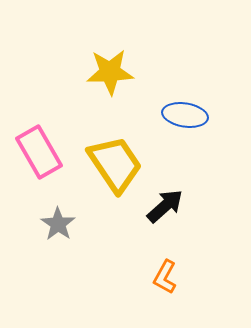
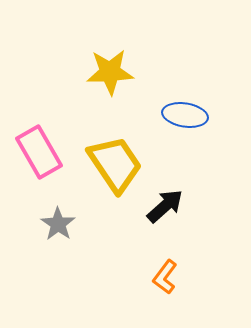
orange L-shape: rotated 8 degrees clockwise
